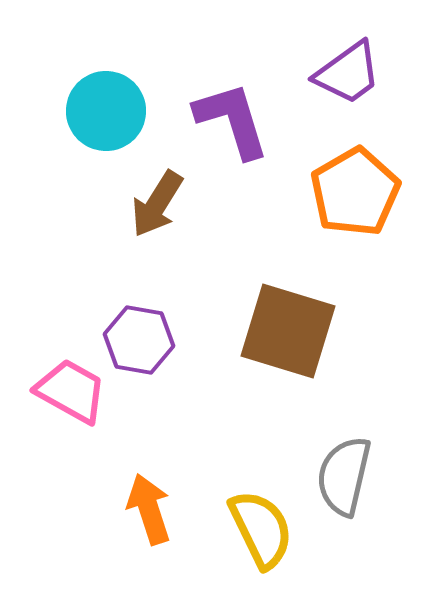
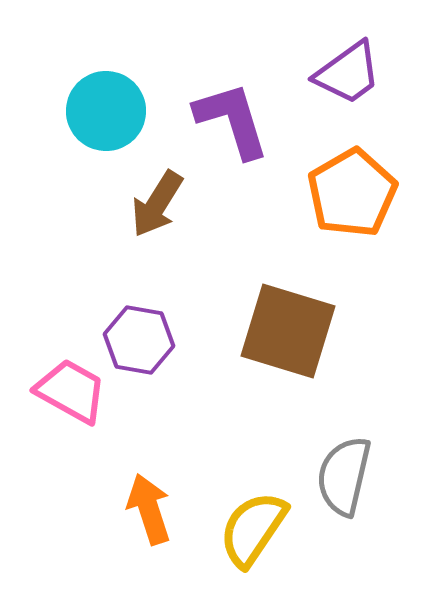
orange pentagon: moved 3 px left, 1 px down
yellow semicircle: moved 8 px left; rotated 120 degrees counterclockwise
